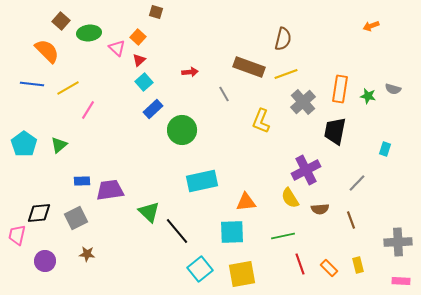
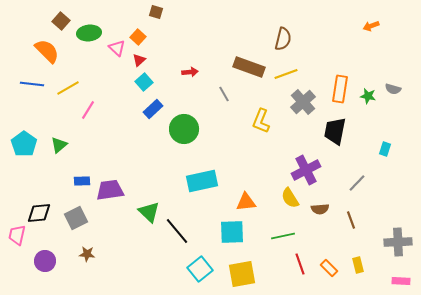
green circle at (182, 130): moved 2 px right, 1 px up
